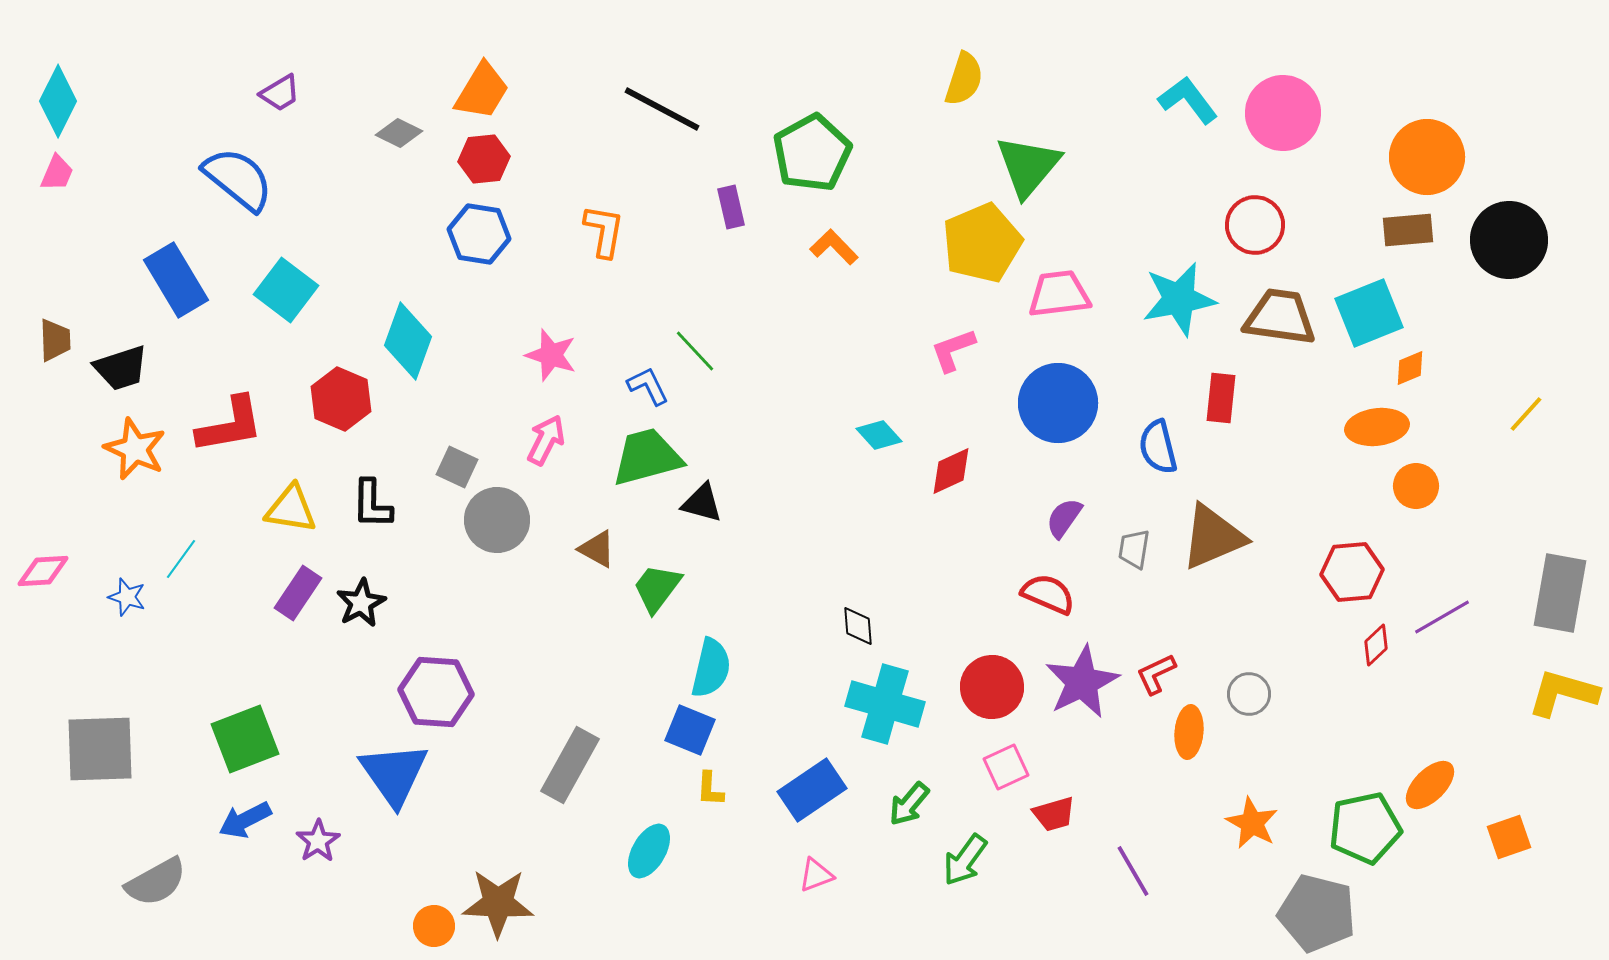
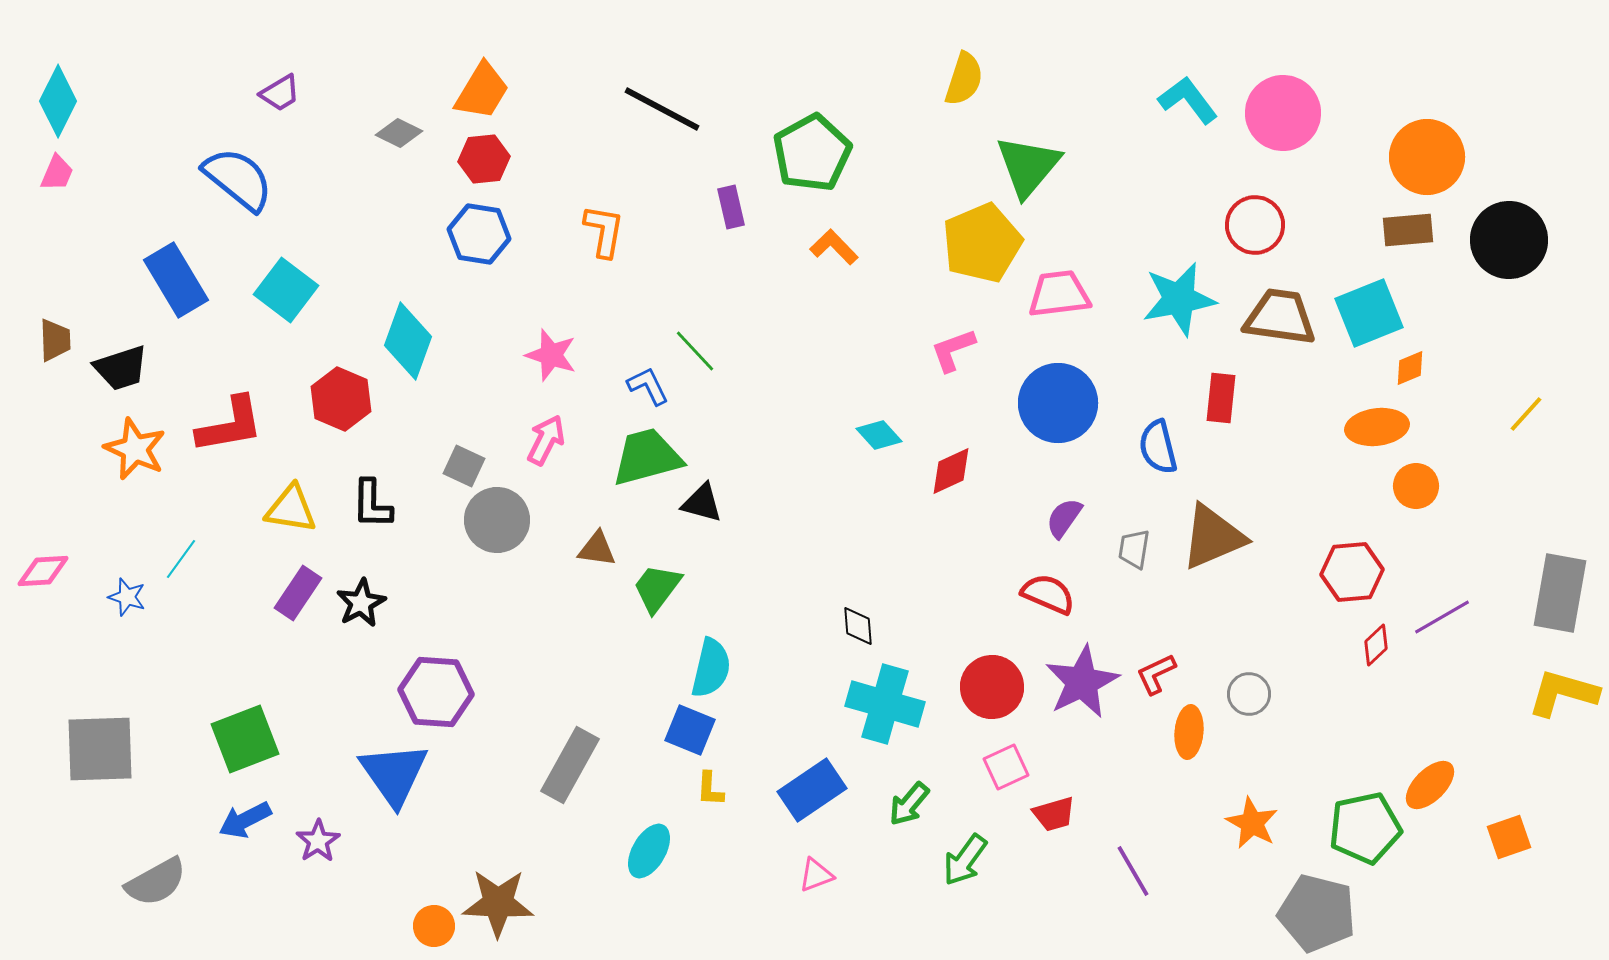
gray square at (457, 467): moved 7 px right, 1 px up
brown triangle at (597, 549): rotated 21 degrees counterclockwise
